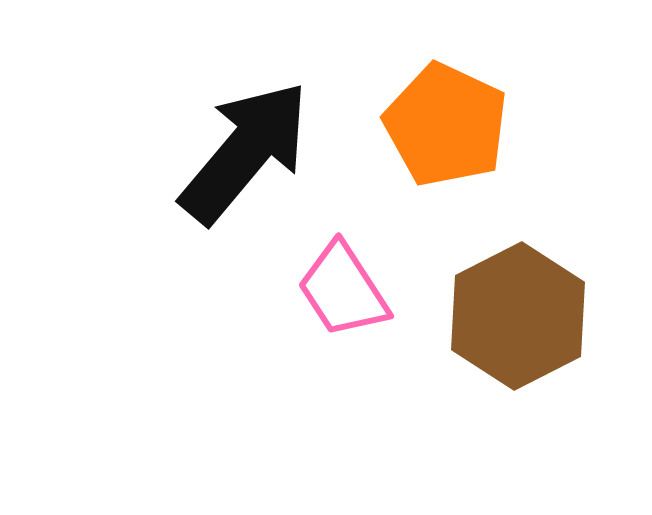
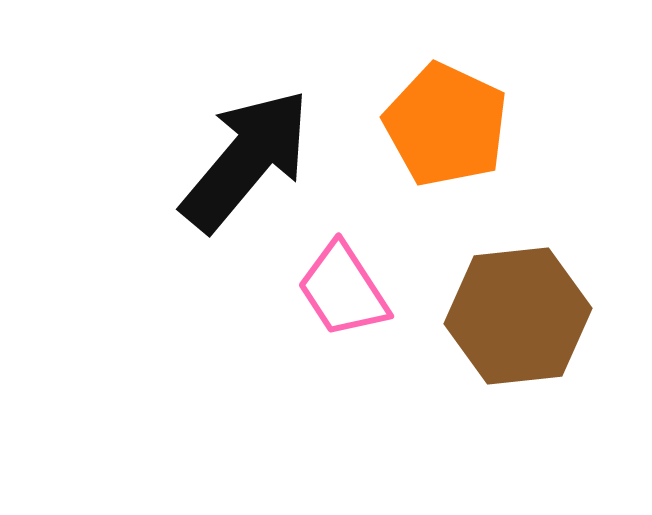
black arrow: moved 1 px right, 8 px down
brown hexagon: rotated 21 degrees clockwise
